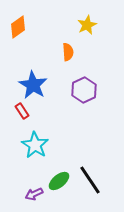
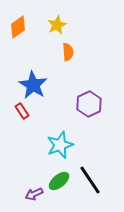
yellow star: moved 30 px left
purple hexagon: moved 5 px right, 14 px down
cyan star: moved 25 px right; rotated 20 degrees clockwise
